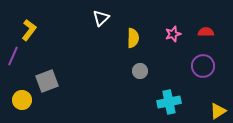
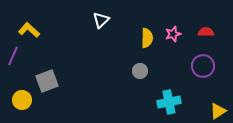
white triangle: moved 2 px down
yellow L-shape: rotated 85 degrees counterclockwise
yellow semicircle: moved 14 px right
